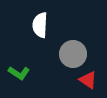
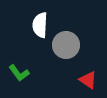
gray circle: moved 7 px left, 9 px up
green L-shape: rotated 20 degrees clockwise
